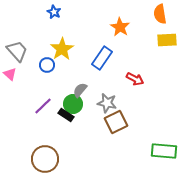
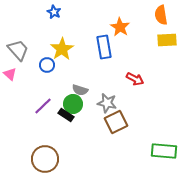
orange semicircle: moved 1 px right, 1 px down
gray trapezoid: moved 1 px right, 1 px up
blue rectangle: moved 2 px right, 11 px up; rotated 45 degrees counterclockwise
gray semicircle: rotated 112 degrees counterclockwise
